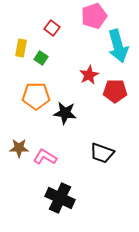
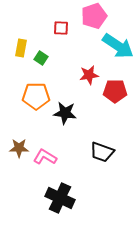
red square: moved 9 px right; rotated 35 degrees counterclockwise
cyan arrow: rotated 40 degrees counterclockwise
red star: rotated 18 degrees clockwise
black trapezoid: moved 1 px up
